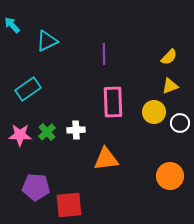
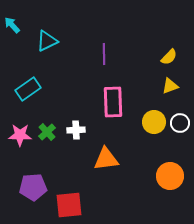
yellow circle: moved 10 px down
purple pentagon: moved 3 px left; rotated 8 degrees counterclockwise
